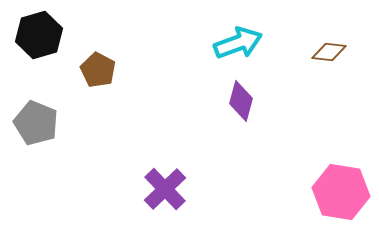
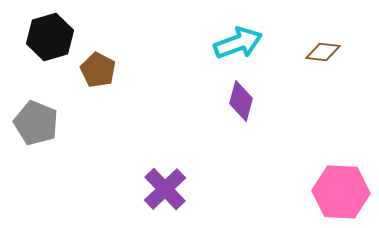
black hexagon: moved 11 px right, 2 px down
brown diamond: moved 6 px left
pink hexagon: rotated 6 degrees counterclockwise
